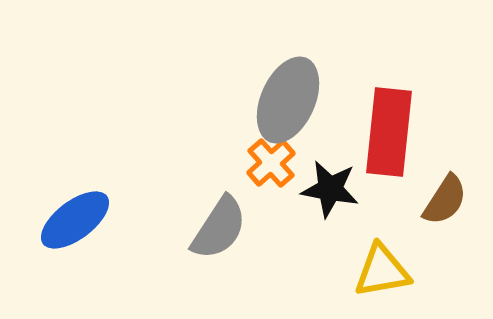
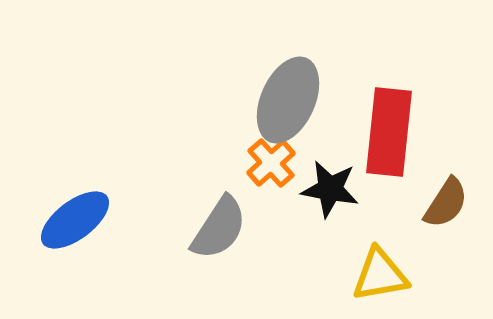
brown semicircle: moved 1 px right, 3 px down
yellow triangle: moved 2 px left, 4 px down
